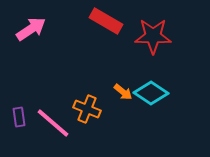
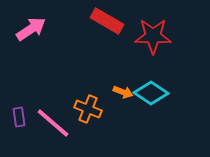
red rectangle: moved 1 px right
orange arrow: rotated 18 degrees counterclockwise
orange cross: moved 1 px right
